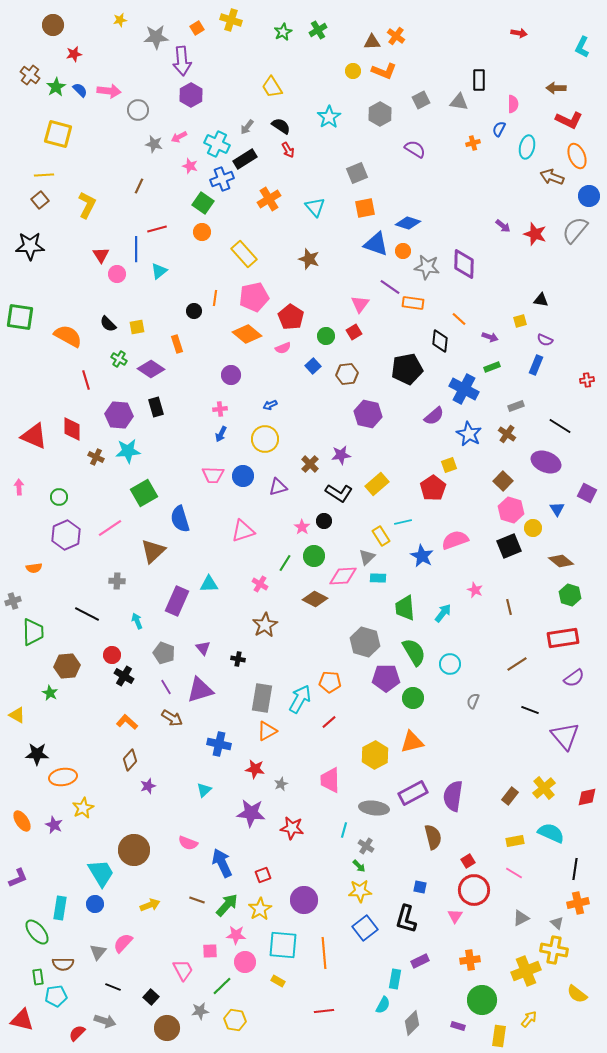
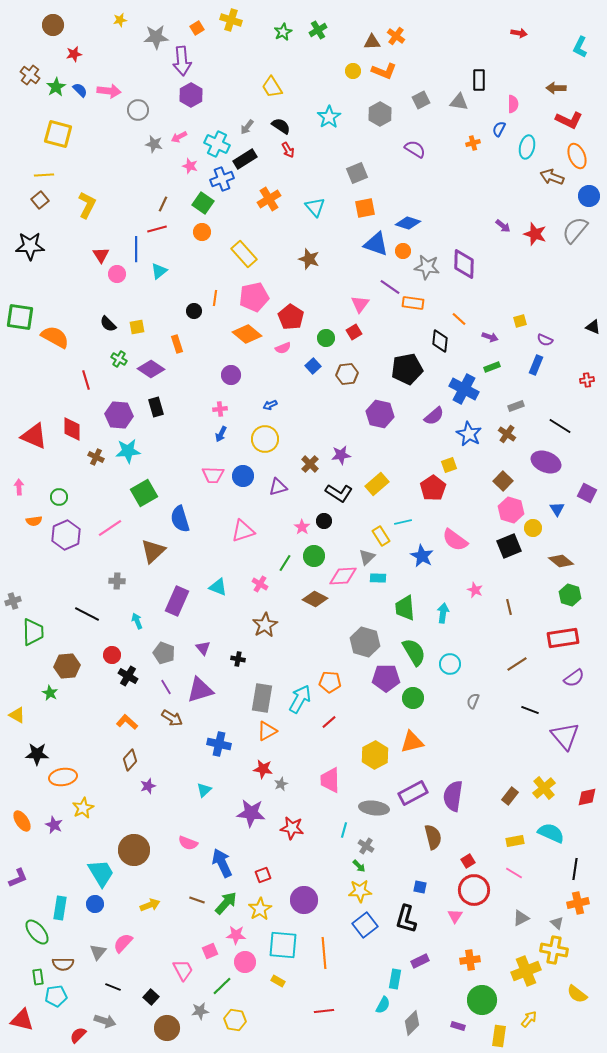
cyan L-shape at (582, 47): moved 2 px left
brown line at (139, 186): moved 24 px right, 18 px down
black triangle at (541, 300): moved 52 px right, 27 px down; rotated 14 degrees clockwise
orange semicircle at (68, 336): moved 13 px left, 1 px down
green circle at (326, 336): moved 2 px down
purple hexagon at (368, 414): moved 12 px right
pink semicircle at (455, 540): rotated 124 degrees counterclockwise
orange semicircle at (34, 568): moved 47 px up
cyan triangle at (209, 584): moved 9 px right, 3 px down; rotated 24 degrees clockwise
cyan arrow at (443, 613): rotated 30 degrees counterclockwise
black cross at (124, 676): moved 4 px right
red star at (255, 769): moved 8 px right
green arrow at (227, 905): moved 1 px left, 2 px up
blue square at (365, 928): moved 3 px up
pink square at (210, 951): rotated 21 degrees counterclockwise
red semicircle at (77, 1033): moved 1 px right, 2 px down
